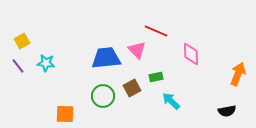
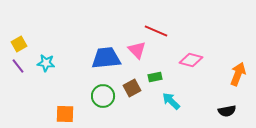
yellow square: moved 3 px left, 3 px down
pink diamond: moved 6 px down; rotated 75 degrees counterclockwise
green rectangle: moved 1 px left
